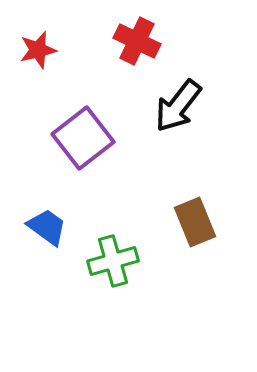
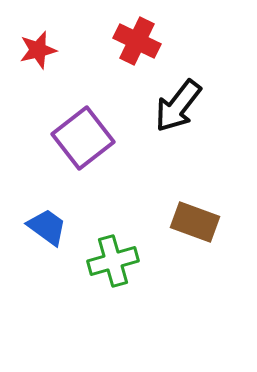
brown rectangle: rotated 48 degrees counterclockwise
